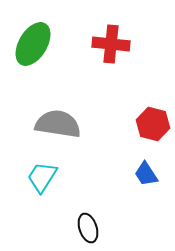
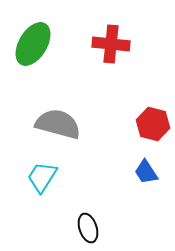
gray semicircle: rotated 6 degrees clockwise
blue trapezoid: moved 2 px up
